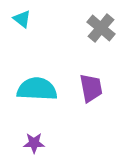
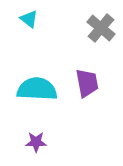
cyan triangle: moved 7 px right
purple trapezoid: moved 4 px left, 5 px up
purple star: moved 2 px right, 1 px up
